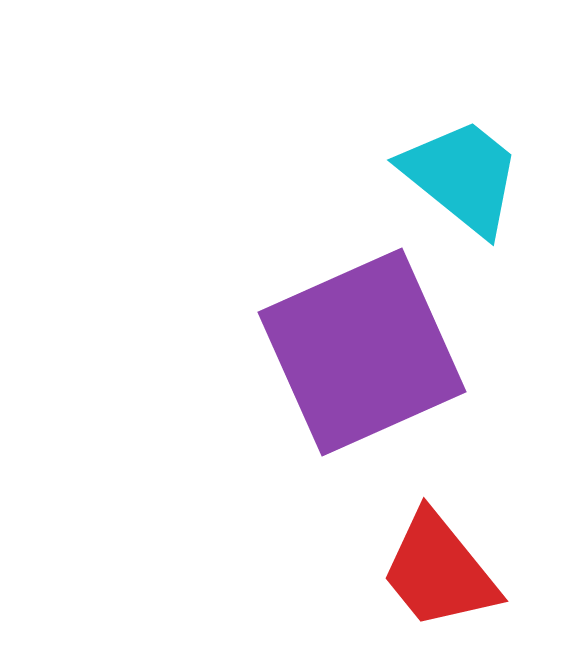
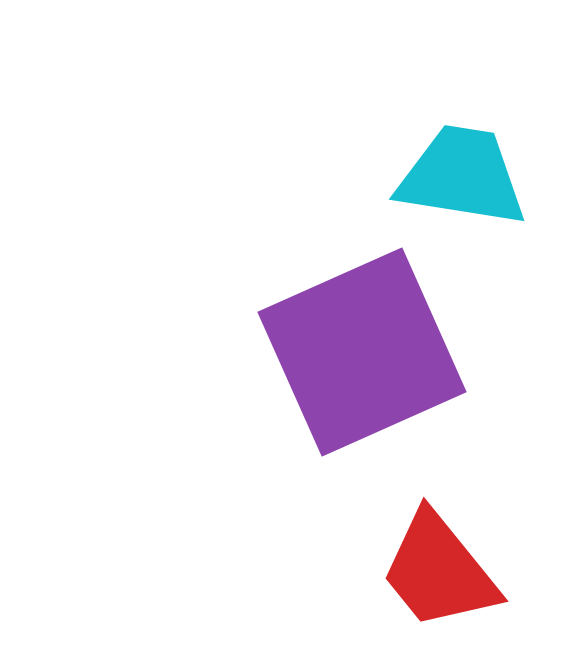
cyan trapezoid: rotated 30 degrees counterclockwise
